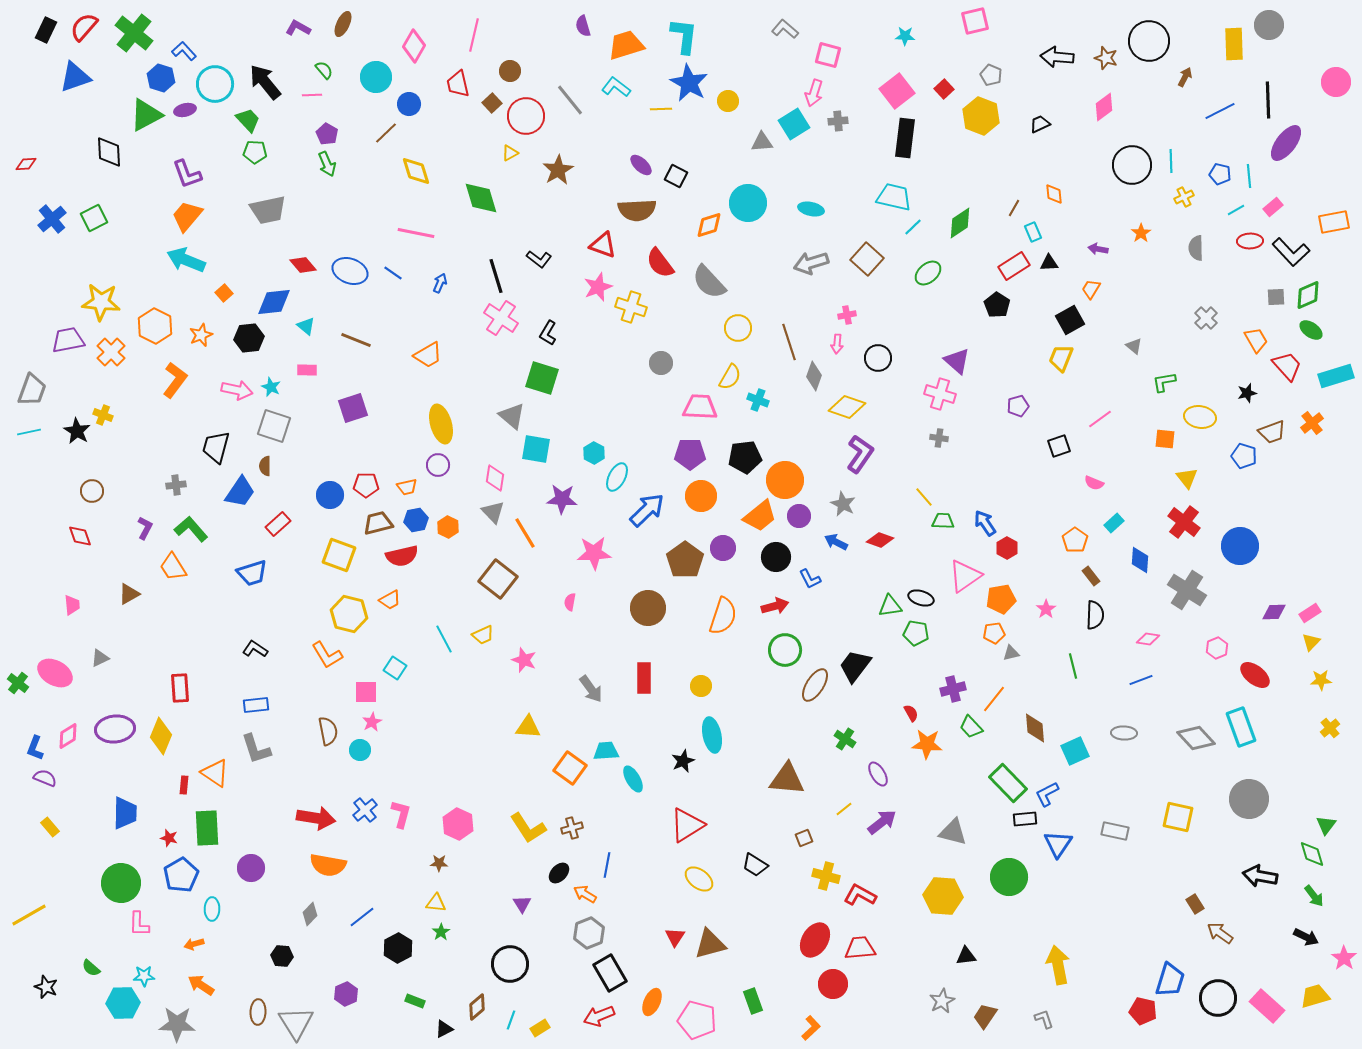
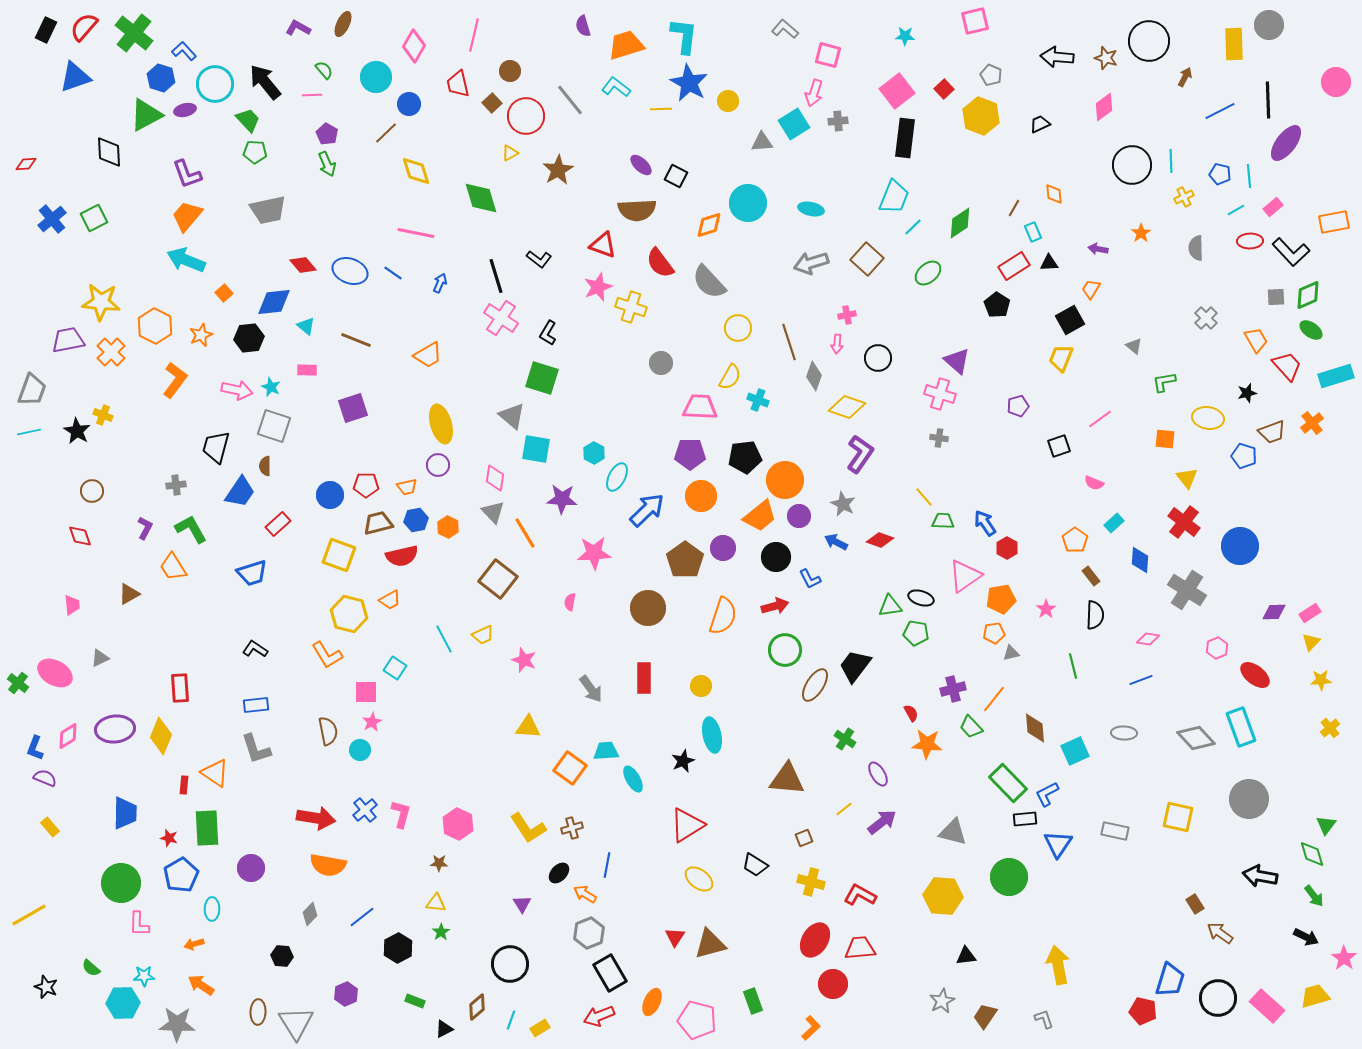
cyan trapezoid at (894, 197): rotated 99 degrees clockwise
yellow ellipse at (1200, 417): moved 8 px right, 1 px down
green L-shape at (191, 529): rotated 12 degrees clockwise
yellow cross at (826, 876): moved 15 px left, 6 px down
